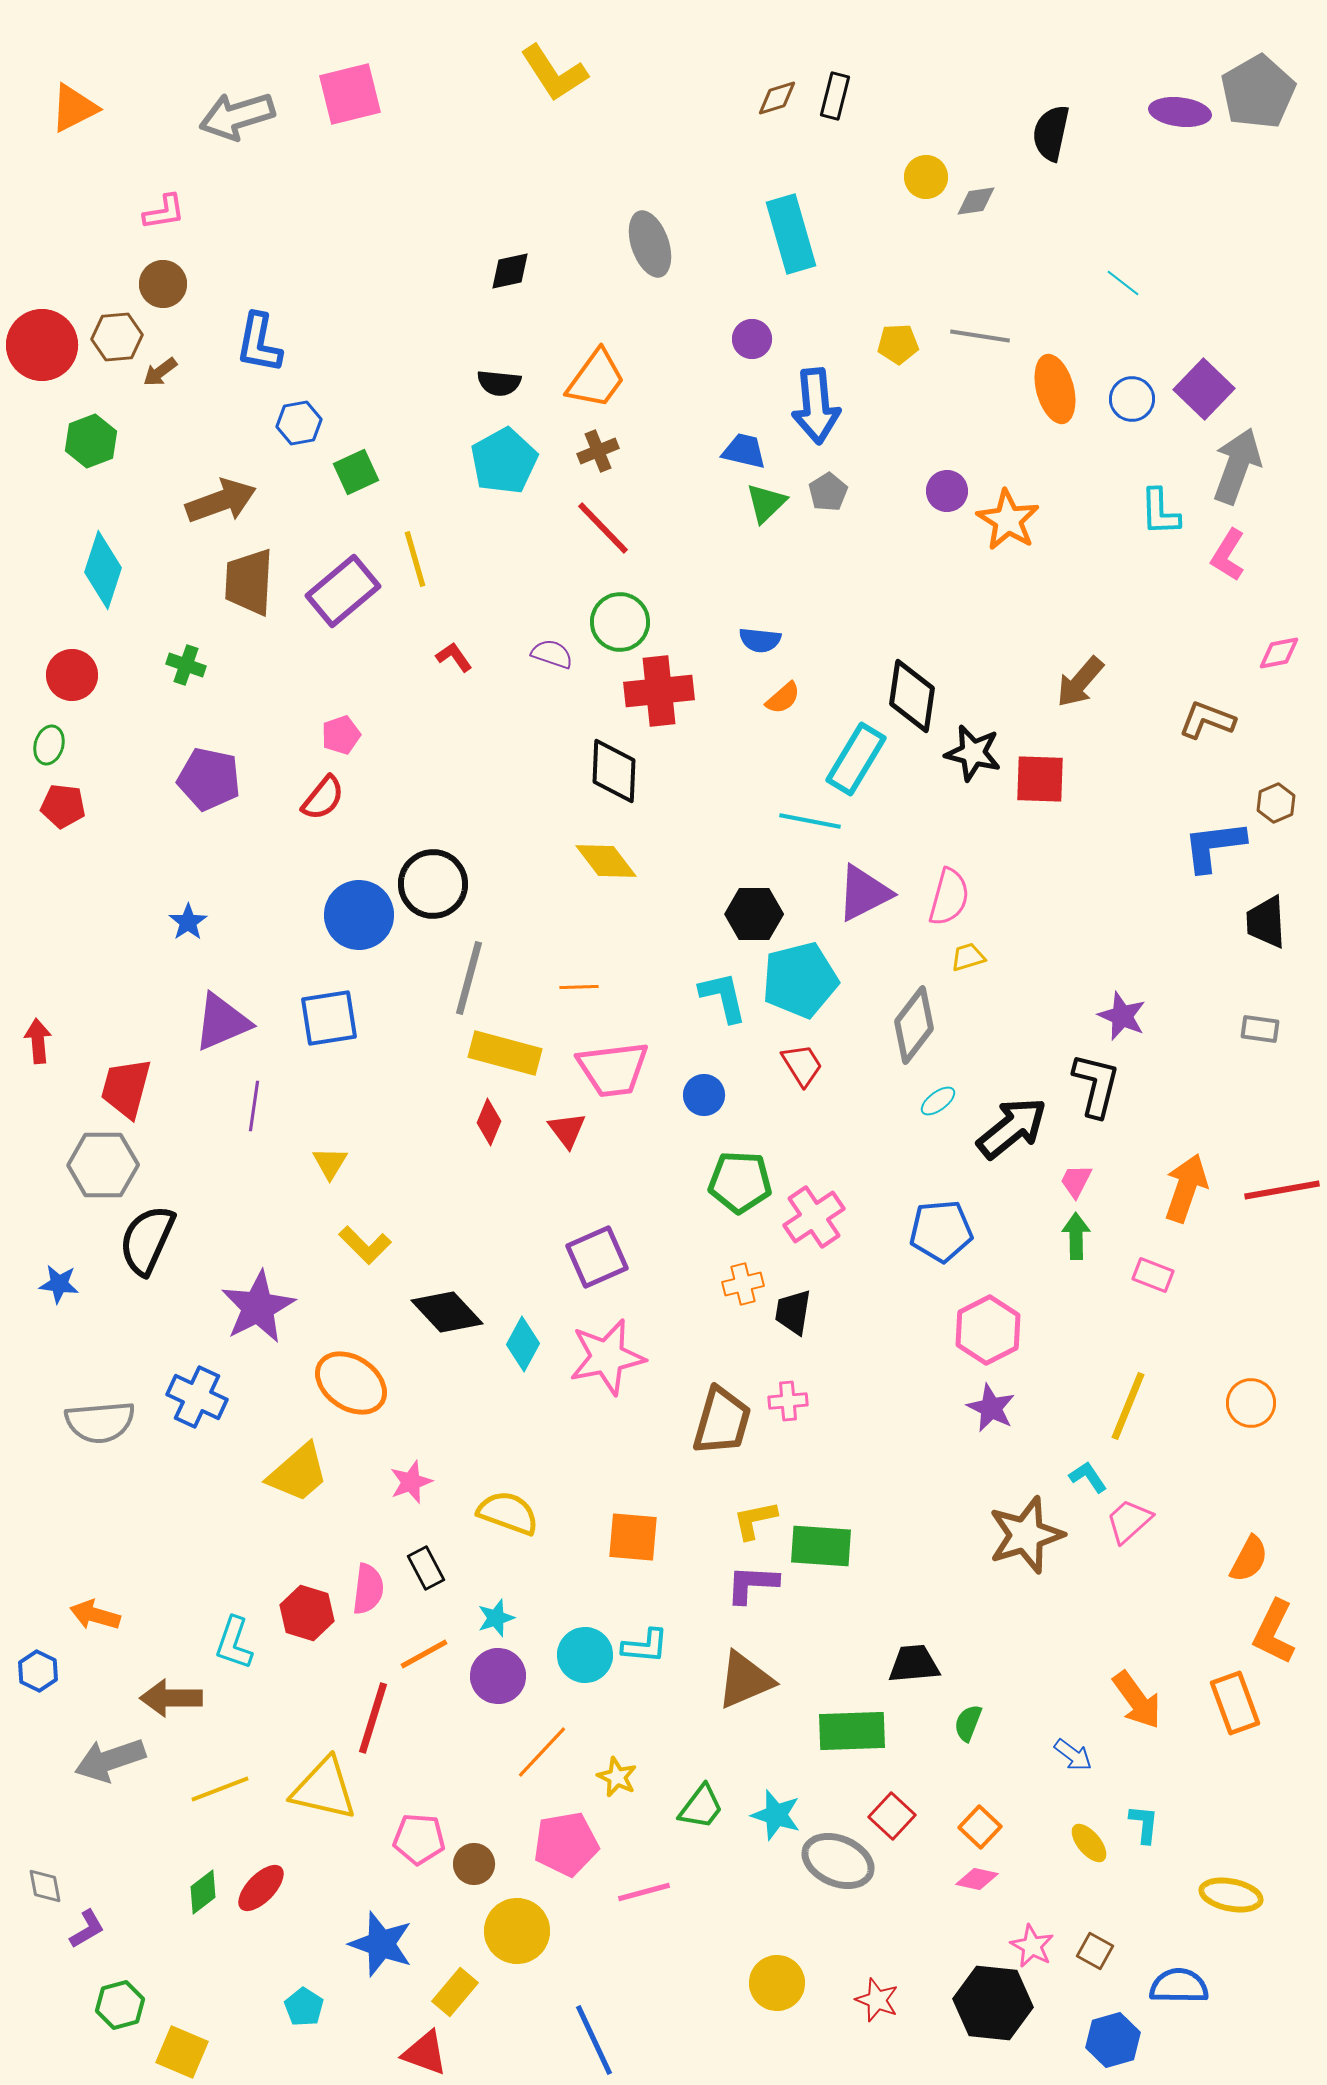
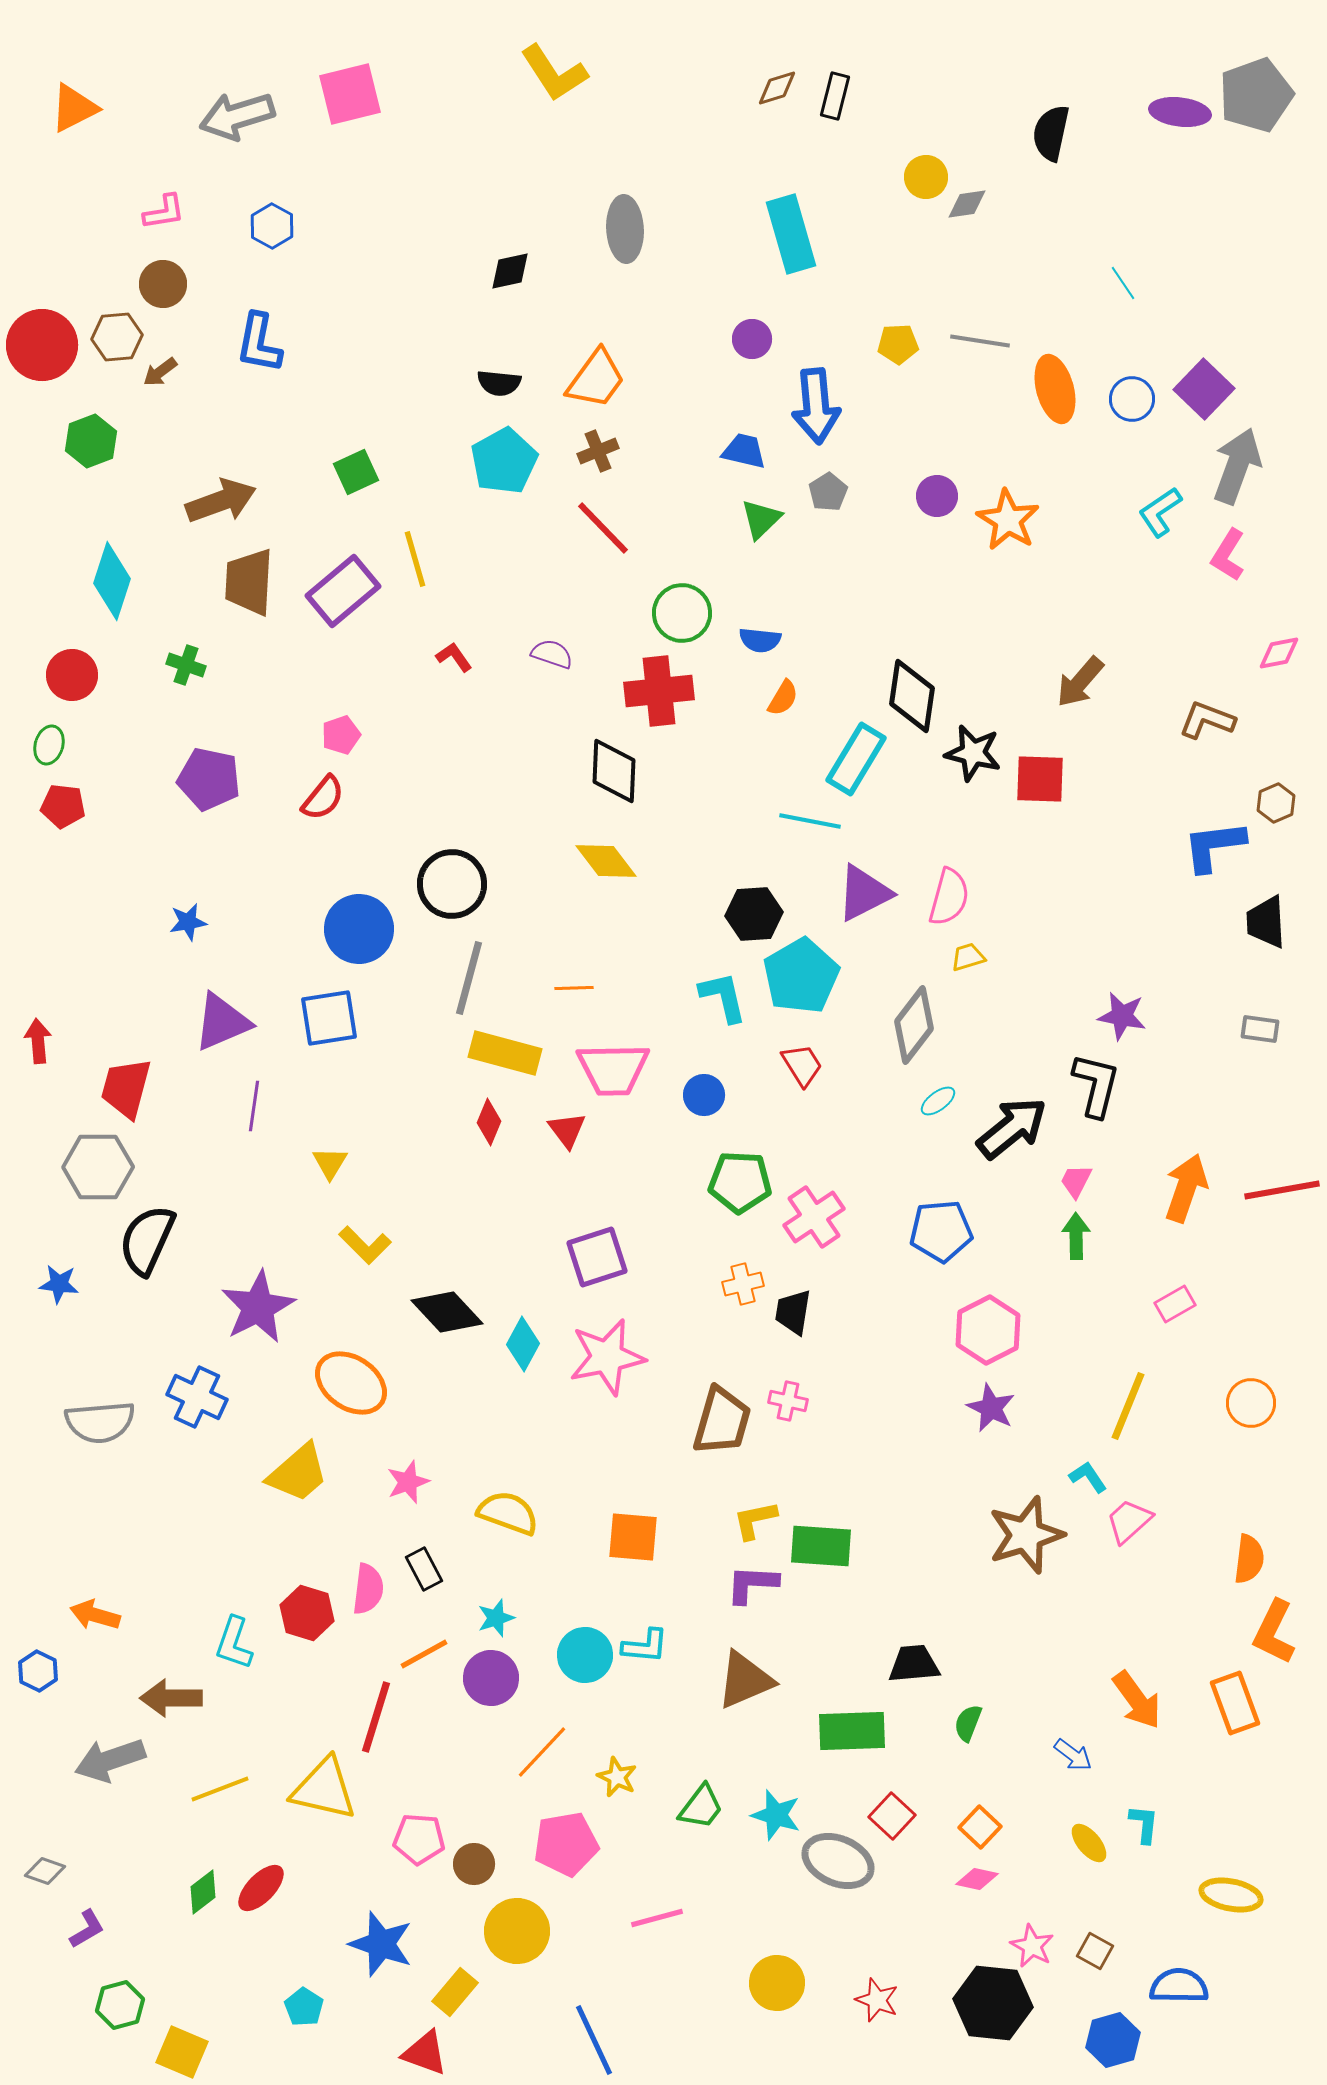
gray pentagon at (1258, 92): moved 2 px left, 3 px down; rotated 10 degrees clockwise
brown diamond at (777, 98): moved 10 px up
gray diamond at (976, 201): moved 9 px left, 3 px down
gray ellipse at (650, 244): moved 25 px left, 15 px up; rotated 16 degrees clockwise
cyan line at (1123, 283): rotated 18 degrees clockwise
gray line at (980, 336): moved 5 px down
blue hexagon at (299, 423): moved 27 px left, 197 px up; rotated 21 degrees counterclockwise
purple circle at (947, 491): moved 10 px left, 5 px down
green triangle at (766, 503): moved 5 px left, 16 px down
cyan L-shape at (1160, 512): rotated 58 degrees clockwise
cyan diamond at (103, 570): moved 9 px right, 11 px down
green circle at (620, 622): moved 62 px right, 9 px up
orange semicircle at (783, 698): rotated 18 degrees counterclockwise
black circle at (433, 884): moved 19 px right
black hexagon at (754, 914): rotated 4 degrees counterclockwise
blue circle at (359, 915): moved 14 px down
blue star at (188, 922): rotated 24 degrees clockwise
cyan pentagon at (800, 980): moved 1 px right, 4 px up; rotated 16 degrees counterclockwise
orange line at (579, 987): moved 5 px left, 1 px down
purple star at (1122, 1016): rotated 12 degrees counterclockwise
pink trapezoid at (613, 1069): rotated 6 degrees clockwise
gray hexagon at (103, 1165): moved 5 px left, 2 px down
purple square at (597, 1257): rotated 6 degrees clockwise
pink rectangle at (1153, 1275): moved 22 px right, 29 px down; rotated 51 degrees counterclockwise
pink cross at (788, 1401): rotated 18 degrees clockwise
pink star at (411, 1482): moved 3 px left
orange semicircle at (1249, 1559): rotated 21 degrees counterclockwise
black rectangle at (426, 1568): moved 2 px left, 1 px down
purple circle at (498, 1676): moved 7 px left, 2 px down
red line at (373, 1718): moved 3 px right, 1 px up
gray diamond at (45, 1886): moved 15 px up; rotated 60 degrees counterclockwise
pink line at (644, 1892): moved 13 px right, 26 px down
